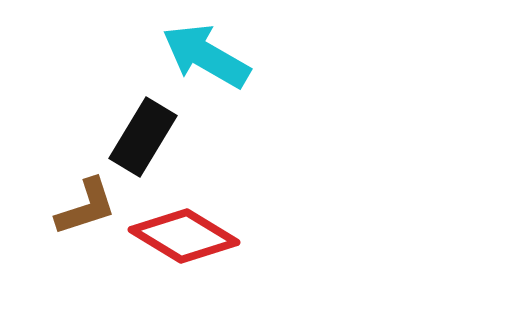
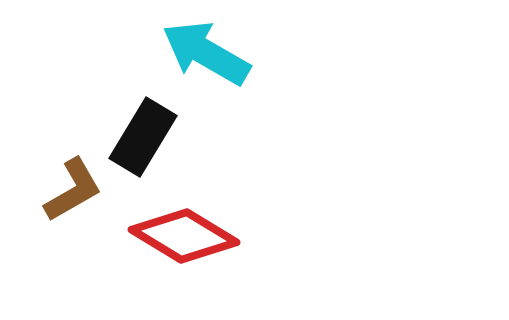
cyan arrow: moved 3 px up
brown L-shape: moved 13 px left, 17 px up; rotated 12 degrees counterclockwise
